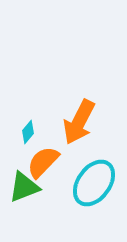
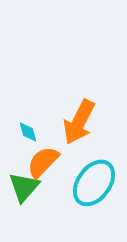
cyan diamond: rotated 55 degrees counterclockwise
green triangle: rotated 28 degrees counterclockwise
